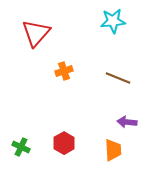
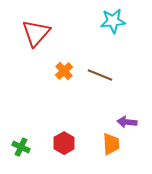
orange cross: rotated 24 degrees counterclockwise
brown line: moved 18 px left, 3 px up
orange trapezoid: moved 2 px left, 6 px up
